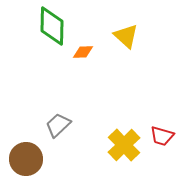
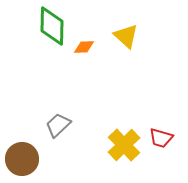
orange diamond: moved 1 px right, 5 px up
red trapezoid: moved 1 px left, 2 px down
brown circle: moved 4 px left
